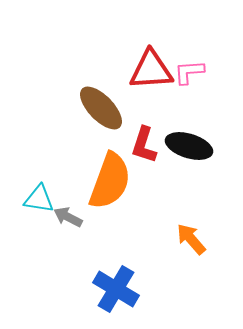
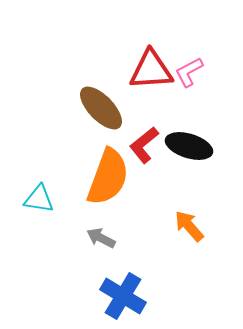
pink L-shape: rotated 24 degrees counterclockwise
red L-shape: rotated 33 degrees clockwise
orange semicircle: moved 2 px left, 4 px up
gray arrow: moved 33 px right, 21 px down
orange arrow: moved 2 px left, 13 px up
blue cross: moved 7 px right, 7 px down
